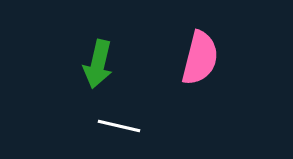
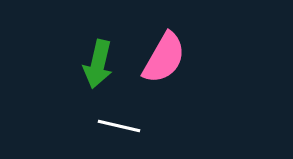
pink semicircle: moved 36 px left; rotated 16 degrees clockwise
